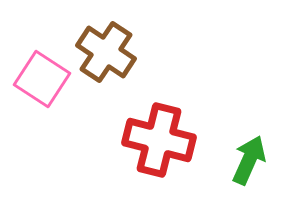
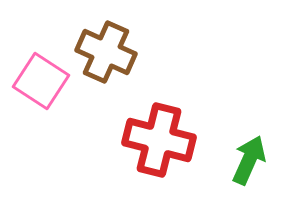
brown cross: rotated 10 degrees counterclockwise
pink square: moved 1 px left, 2 px down
